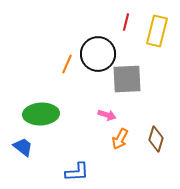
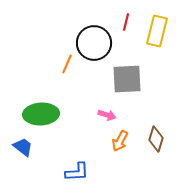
black circle: moved 4 px left, 11 px up
orange arrow: moved 2 px down
